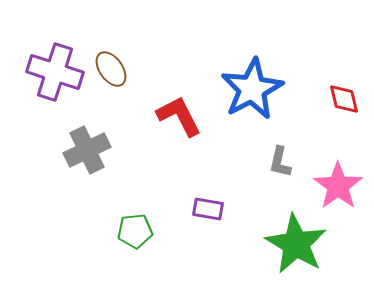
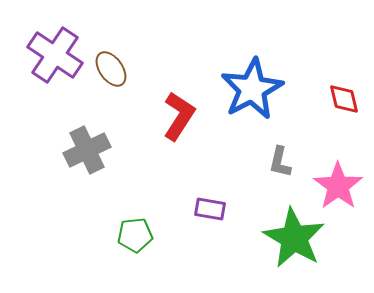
purple cross: moved 17 px up; rotated 16 degrees clockwise
red L-shape: rotated 60 degrees clockwise
purple rectangle: moved 2 px right
green pentagon: moved 4 px down
green star: moved 2 px left, 6 px up
